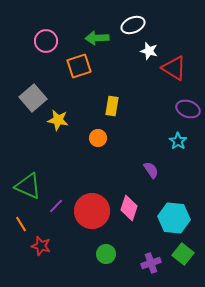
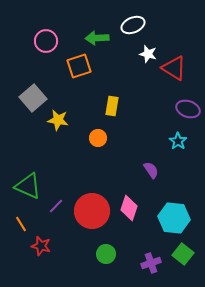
white star: moved 1 px left, 3 px down
